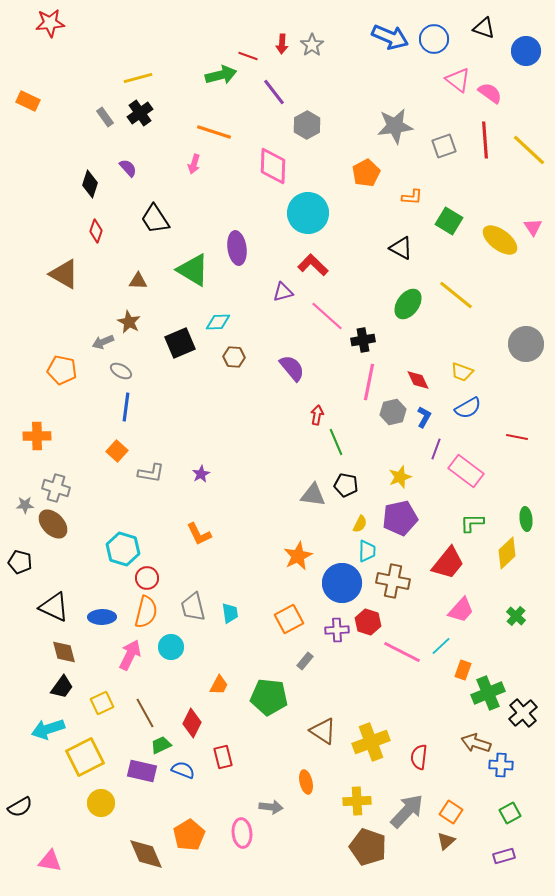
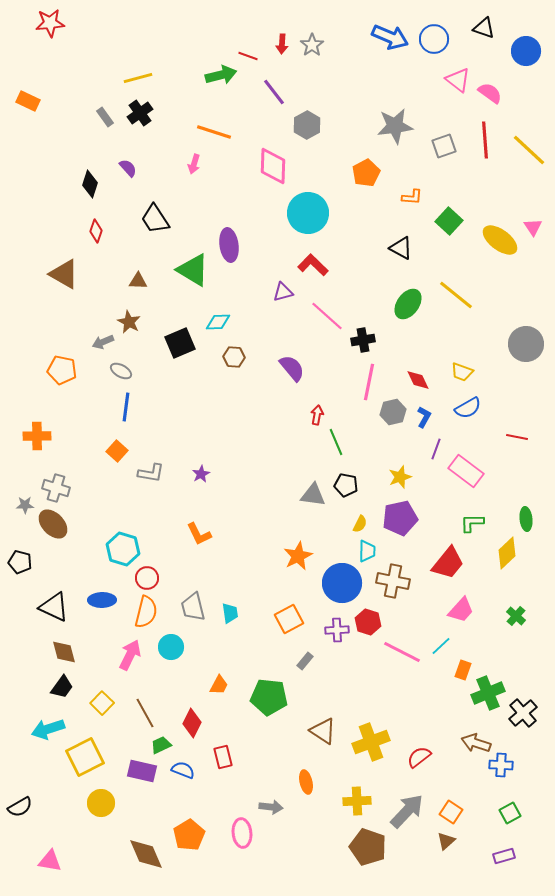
green square at (449, 221): rotated 12 degrees clockwise
purple ellipse at (237, 248): moved 8 px left, 3 px up
blue ellipse at (102, 617): moved 17 px up
yellow square at (102, 703): rotated 20 degrees counterclockwise
red semicircle at (419, 757): rotated 45 degrees clockwise
